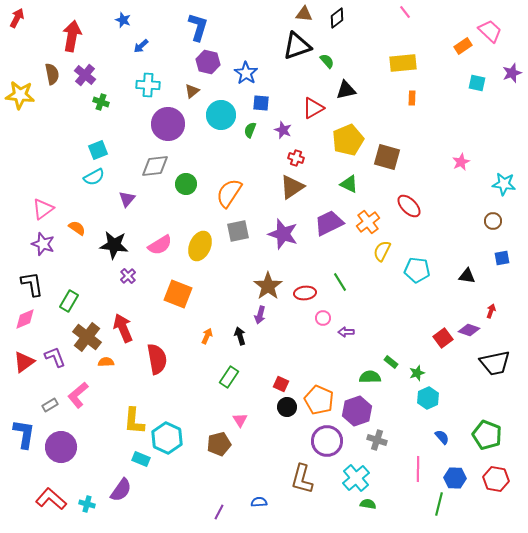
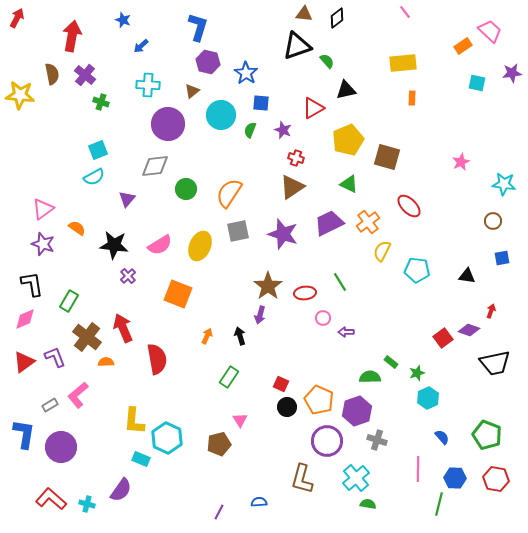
purple star at (512, 73): rotated 12 degrees clockwise
green circle at (186, 184): moved 5 px down
